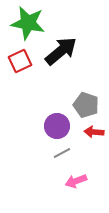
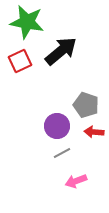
green star: moved 1 px left, 1 px up
